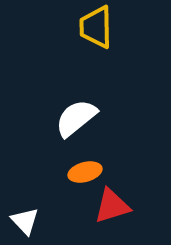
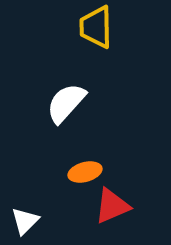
white semicircle: moved 10 px left, 15 px up; rotated 9 degrees counterclockwise
red triangle: rotated 6 degrees counterclockwise
white triangle: rotated 28 degrees clockwise
